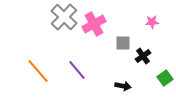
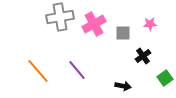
gray cross: moved 4 px left; rotated 36 degrees clockwise
pink star: moved 2 px left, 2 px down
gray square: moved 10 px up
